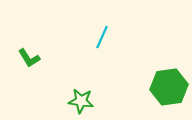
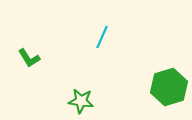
green hexagon: rotated 9 degrees counterclockwise
